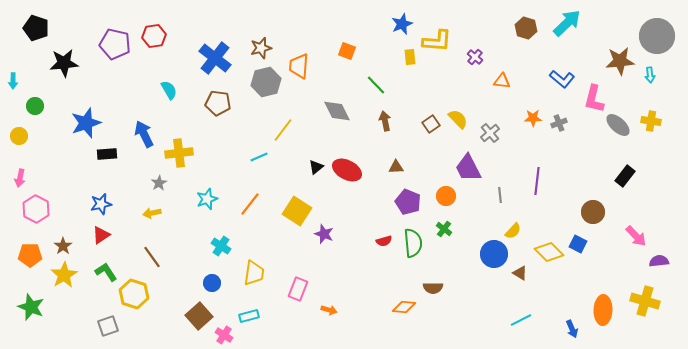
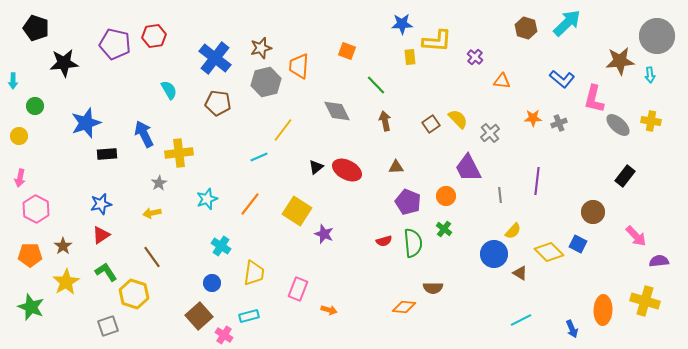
blue star at (402, 24): rotated 20 degrees clockwise
yellow star at (64, 275): moved 2 px right, 7 px down
